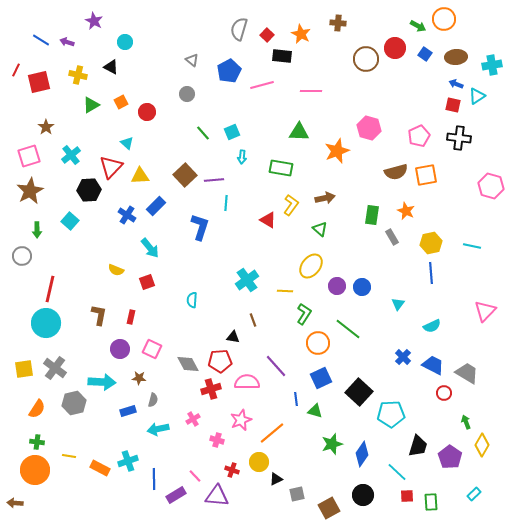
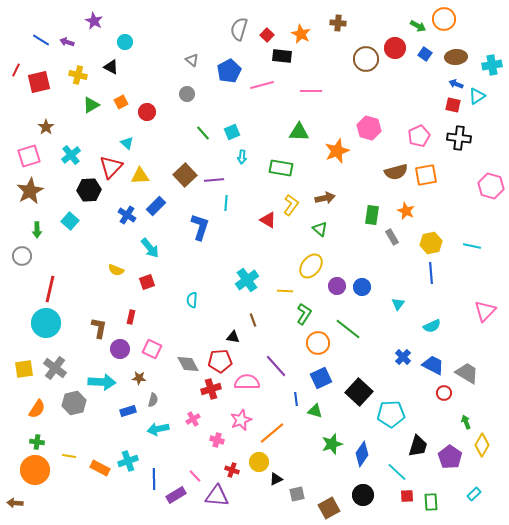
brown L-shape at (99, 315): moved 13 px down
